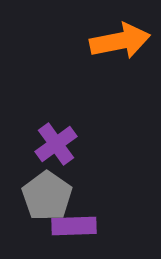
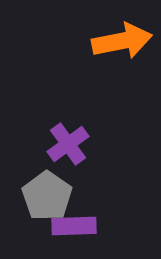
orange arrow: moved 2 px right
purple cross: moved 12 px right
